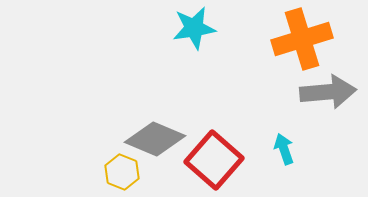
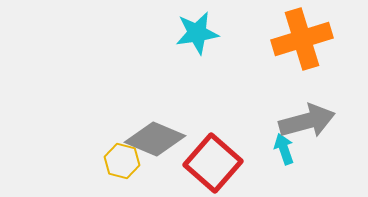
cyan star: moved 3 px right, 5 px down
gray arrow: moved 21 px left, 29 px down; rotated 10 degrees counterclockwise
red square: moved 1 px left, 3 px down
yellow hexagon: moved 11 px up; rotated 8 degrees counterclockwise
